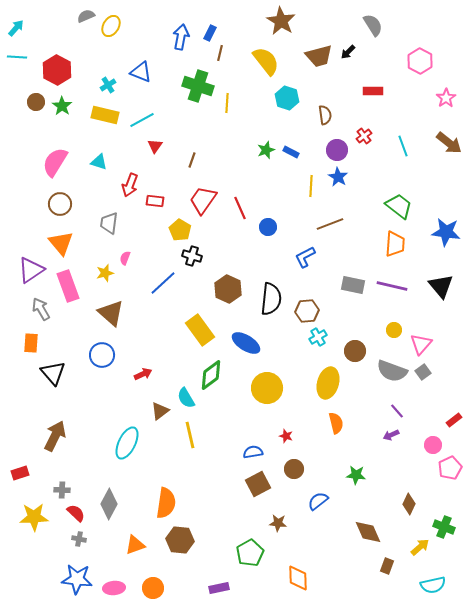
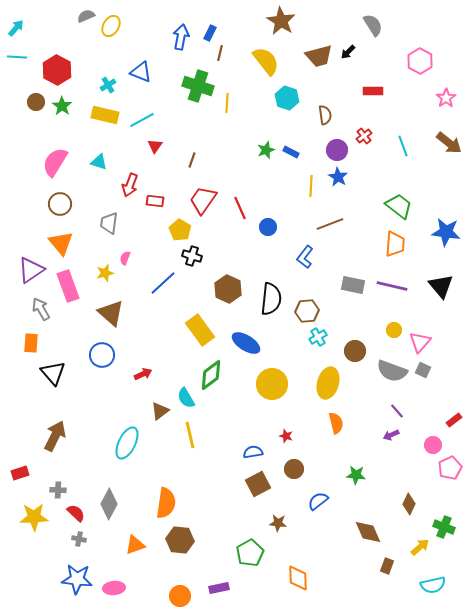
blue L-shape at (305, 257): rotated 25 degrees counterclockwise
pink triangle at (421, 344): moved 1 px left, 2 px up
gray square at (423, 372): moved 2 px up; rotated 28 degrees counterclockwise
yellow circle at (267, 388): moved 5 px right, 4 px up
gray cross at (62, 490): moved 4 px left
orange circle at (153, 588): moved 27 px right, 8 px down
